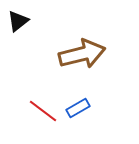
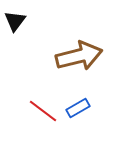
black triangle: moved 3 px left; rotated 15 degrees counterclockwise
brown arrow: moved 3 px left, 2 px down
